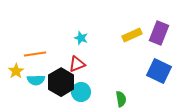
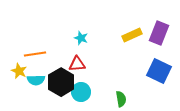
red triangle: rotated 18 degrees clockwise
yellow star: moved 3 px right; rotated 14 degrees counterclockwise
